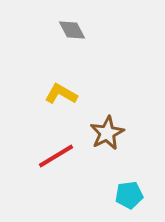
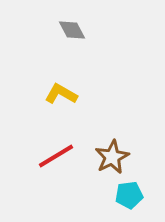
brown star: moved 5 px right, 24 px down
